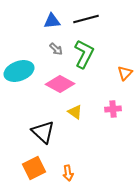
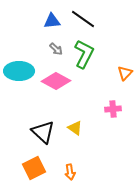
black line: moved 3 px left; rotated 50 degrees clockwise
cyan ellipse: rotated 20 degrees clockwise
pink diamond: moved 4 px left, 3 px up
yellow triangle: moved 16 px down
orange arrow: moved 2 px right, 1 px up
